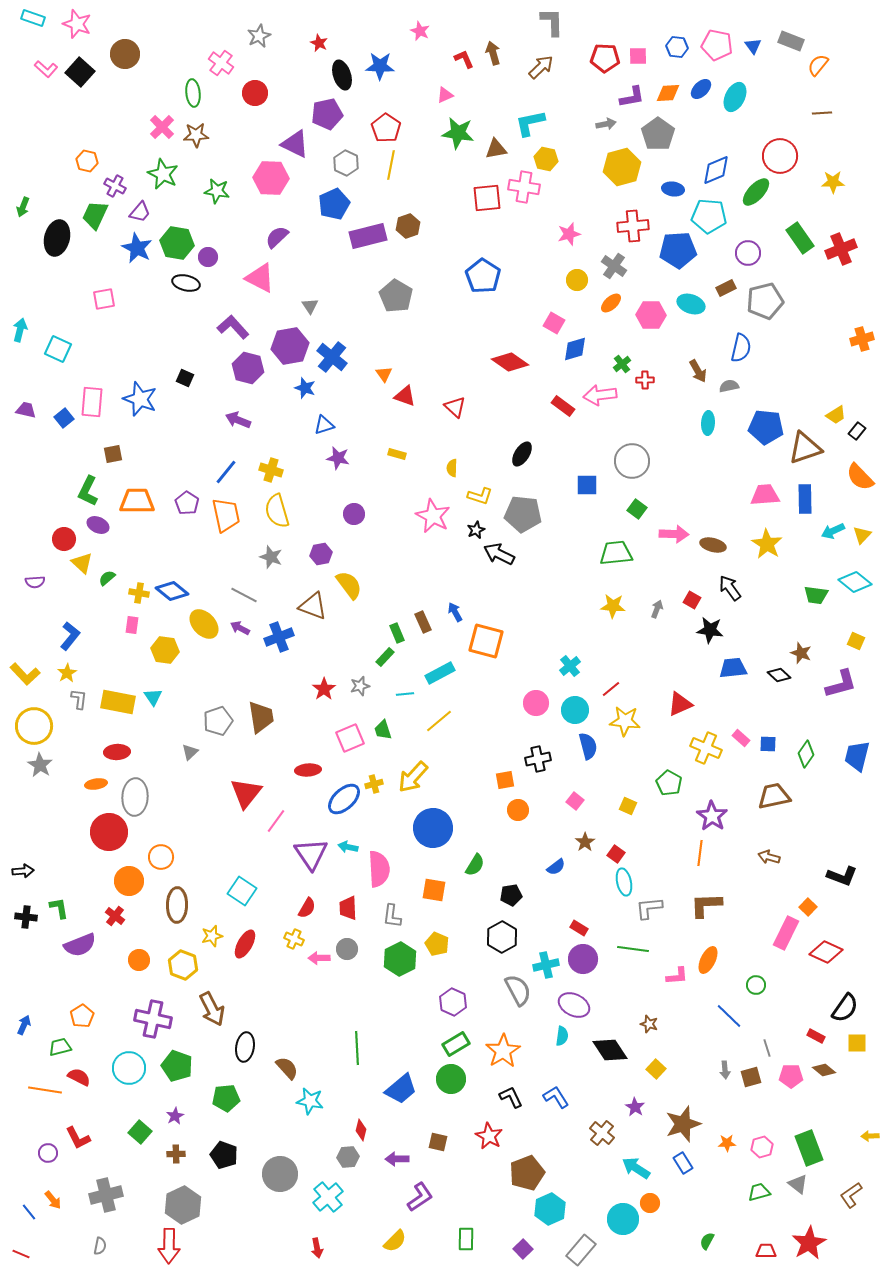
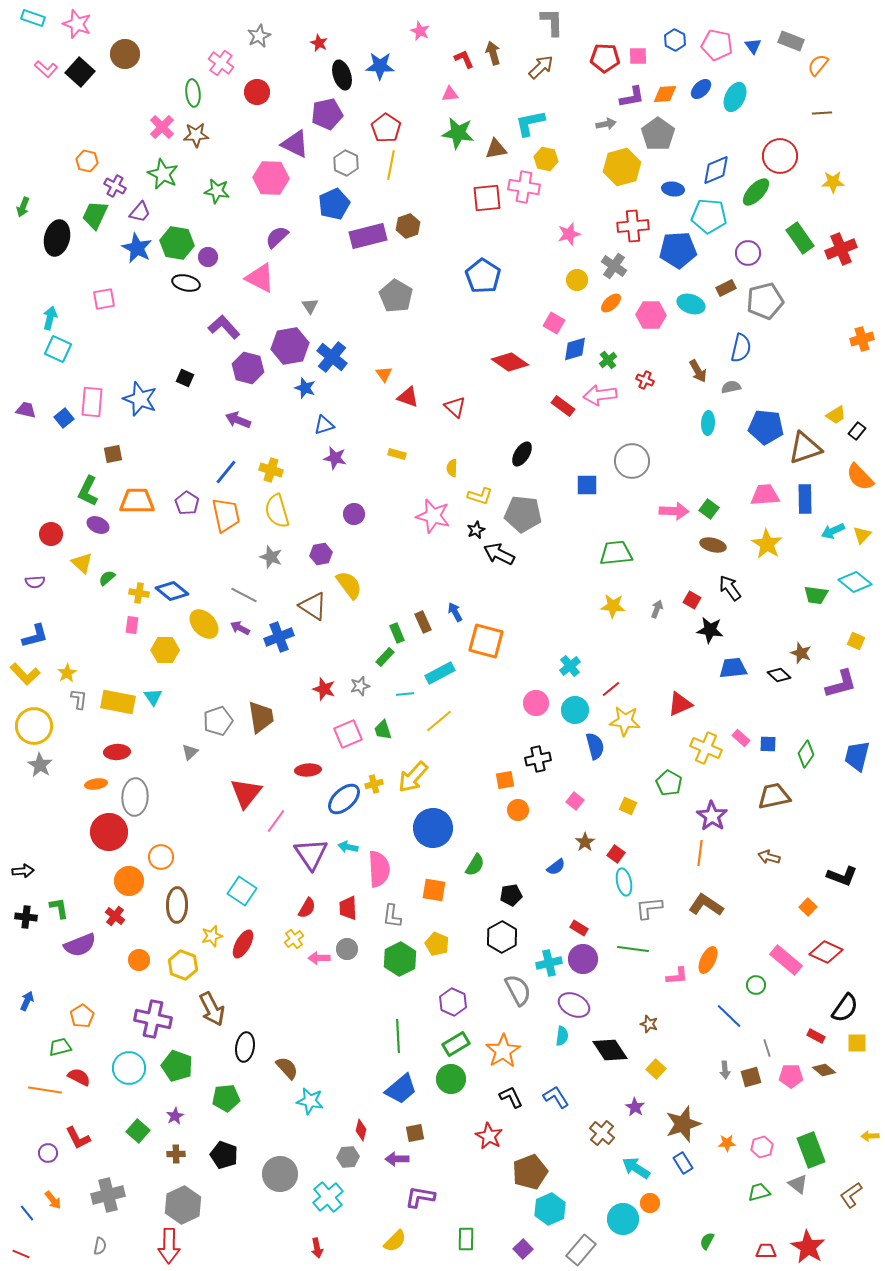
blue hexagon at (677, 47): moved 2 px left, 7 px up; rotated 20 degrees clockwise
red circle at (255, 93): moved 2 px right, 1 px up
orange diamond at (668, 93): moved 3 px left, 1 px down
pink triangle at (445, 95): moved 5 px right, 1 px up; rotated 18 degrees clockwise
purple L-shape at (233, 327): moved 9 px left
cyan arrow at (20, 330): moved 30 px right, 12 px up
green cross at (622, 364): moved 14 px left, 4 px up
red cross at (645, 380): rotated 24 degrees clockwise
gray semicircle at (729, 386): moved 2 px right, 1 px down
red triangle at (405, 396): moved 3 px right, 1 px down
purple star at (338, 458): moved 3 px left
green square at (637, 509): moved 72 px right
pink star at (433, 516): rotated 12 degrees counterclockwise
pink arrow at (674, 534): moved 23 px up
red circle at (64, 539): moved 13 px left, 5 px up
brown triangle at (313, 606): rotated 12 degrees clockwise
blue L-shape at (70, 636): moved 35 px left; rotated 36 degrees clockwise
yellow hexagon at (165, 650): rotated 8 degrees counterclockwise
red star at (324, 689): rotated 20 degrees counterclockwise
pink square at (350, 738): moved 2 px left, 4 px up
blue semicircle at (588, 746): moved 7 px right
brown L-shape at (706, 905): rotated 36 degrees clockwise
pink rectangle at (786, 933): moved 27 px down; rotated 76 degrees counterclockwise
yellow cross at (294, 939): rotated 30 degrees clockwise
red ellipse at (245, 944): moved 2 px left
cyan cross at (546, 965): moved 3 px right, 2 px up
blue arrow at (24, 1025): moved 3 px right, 24 px up
green line at (357, 1048): moved 41 px right, 12 px up
green square at (140, 1132): moved 2 px left, 1 px up
brown square at (438, 1142): moved 23 px left, 9 px up; rotated 24 degrees counterclockwise
green rectangle at (809, 1148): moved 2 px right, 2 px down
brown pentagon at (527, 1173): moved 3 px right, 1 px up
gray cross at (106, 1195): moved 2 px right
purple L-shape at (420, 1197): rotated 136 degrees counterclockwise
blue line at (29, 1212): moved 2 px left, 1 px down
red star at (809, 1243): moved 1 px left, 4 px down; rotated 12 degrees counterclockwise
